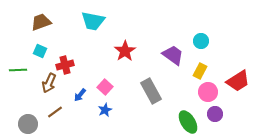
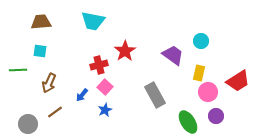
brown trapezoid: rotated 15 degrees clockwise
cyan square: rotated 16 degrees counterclockwise
red cross: moved 34 px right
yellow rectangle: moved 1 px left, 2 px down; rotated 14 degrees counterclockwise
gray rectangle: moved 4 px right, 4 px down
blue arrow: moved 2 px right
purple circle: moved 1 px right, 2 px down
